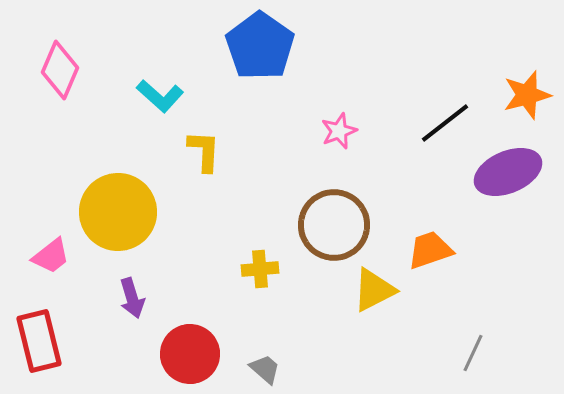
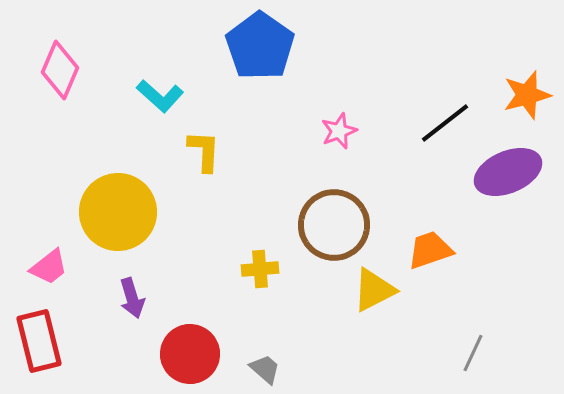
pink trapezoid: moved 2 px left, 11 px down
